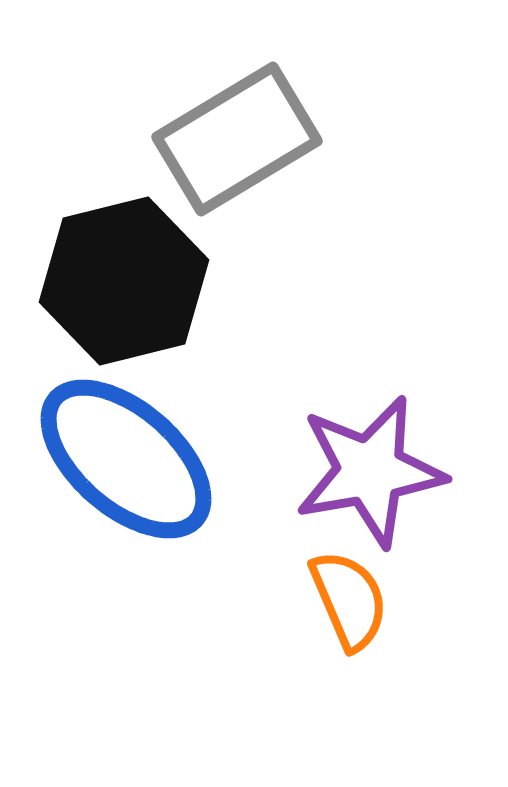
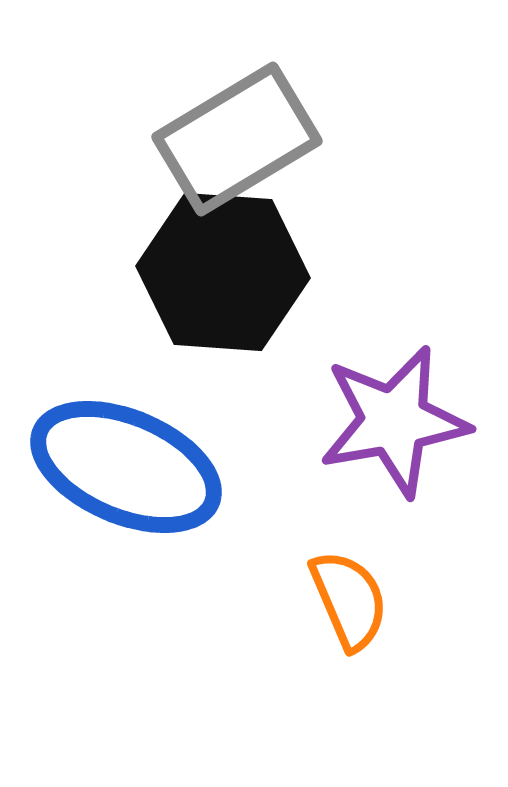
black hexagon: moved 99 px right, 9 px up; rotated 18 degrees clockwise
blue ellipse: moved 8 px down; rotated 18 degrees counterclockwise
purple star: moved 24 px right, 50 px up
